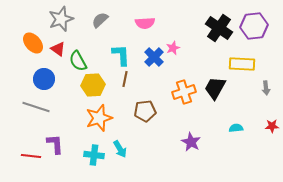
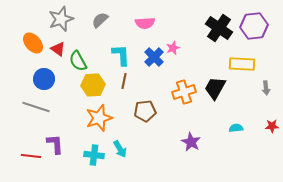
brown line: moved 1 px left, 2 px down
